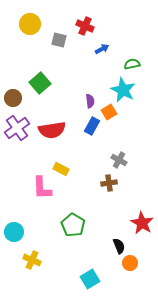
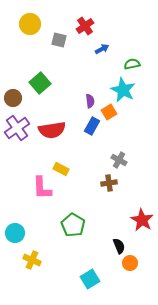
red cross: rotated 30 degrees clockwise
red star: moved 3 px up
cyan circle: moved 1 px right, 1 px down
